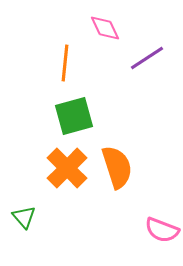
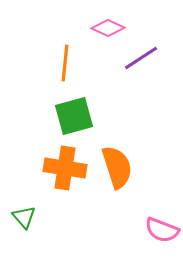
pink diamond: moved 3 px right; rotated 40 degrees counterclockwise
purple line: moved 6 px left
orange cross: moved 2 px left; rotated 36 degrees counterclockwise
